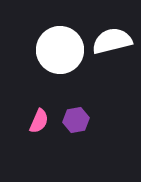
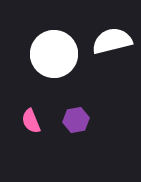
white circle: moved 6 px left, 4 px down
pink semicircle: moved 8 px left; rotated 135 degrees clockwise
